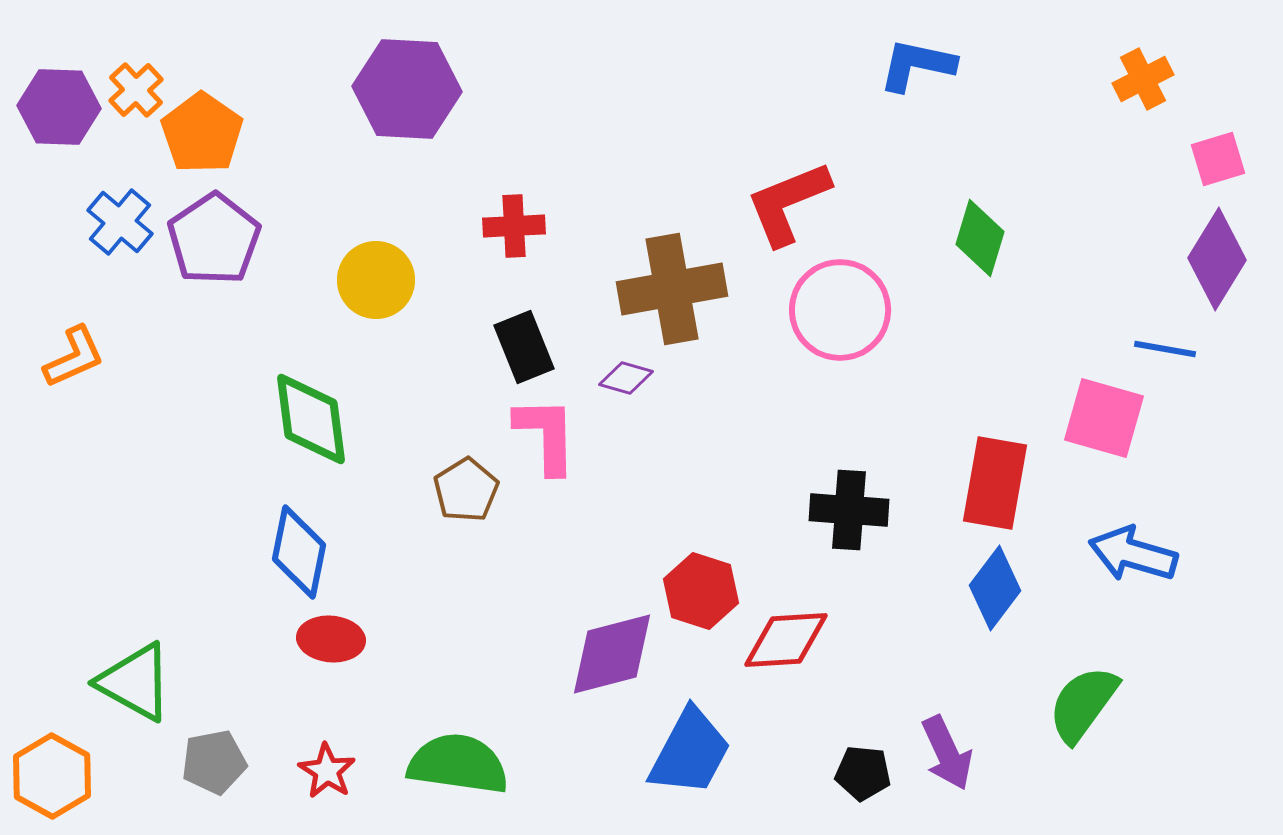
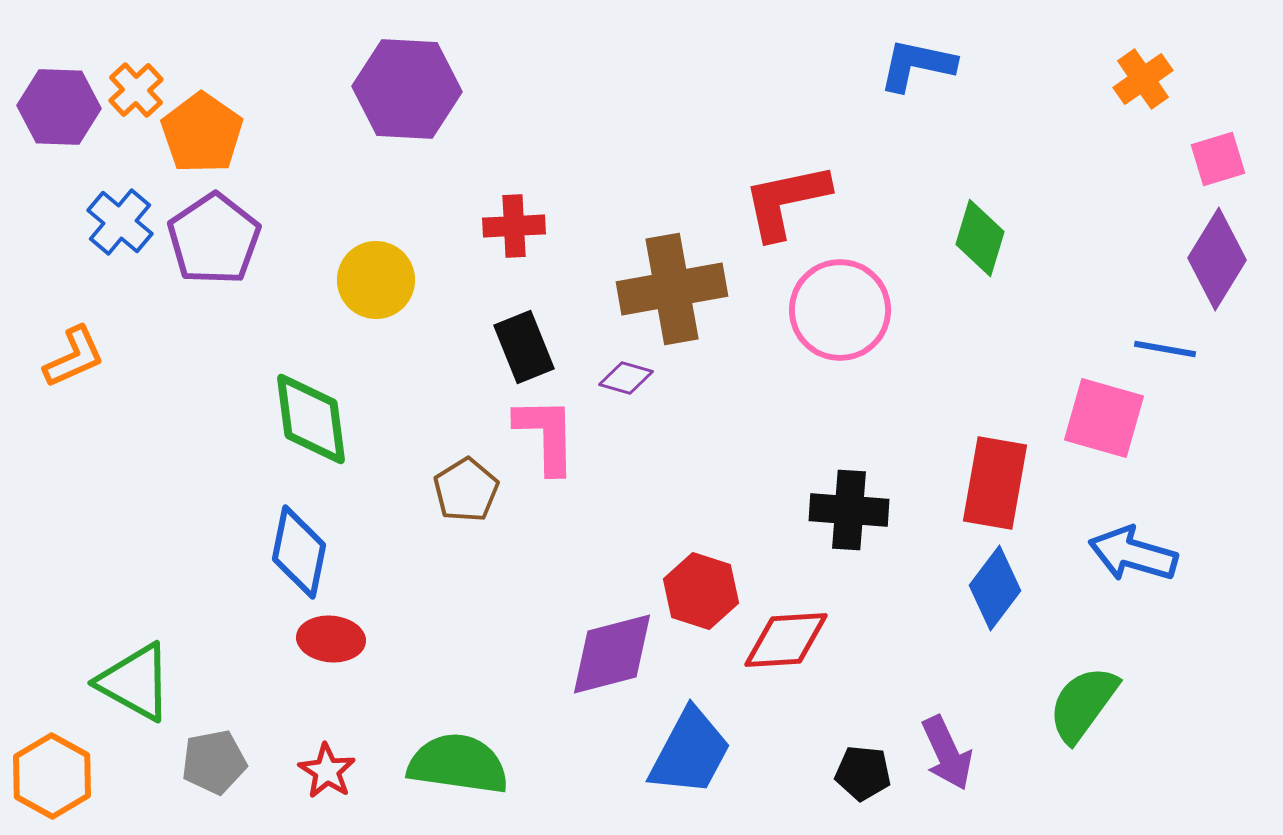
orange cross at (1143, 79): rotated 8 degrees counterclockwise
red L-shape at (788, 203): moved 2 px left, 2 px up; rotated 10 degrees clockwise
